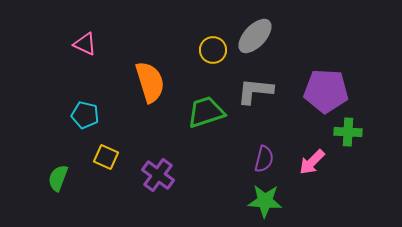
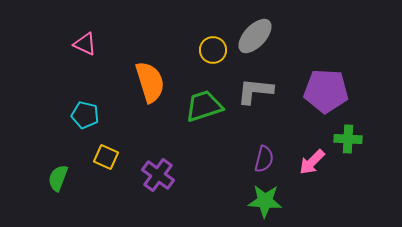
green trapezoid: moved 2 px left, 6 px up
green cross: moved 7 px down
